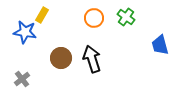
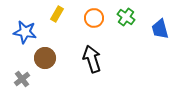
yellow rectangle: moved 15 px right, 1 px up
blue trapezoid: moved 16 px up
brown circle: moved 16 px left
